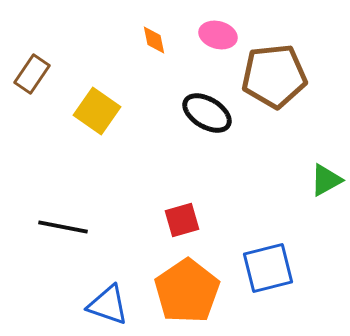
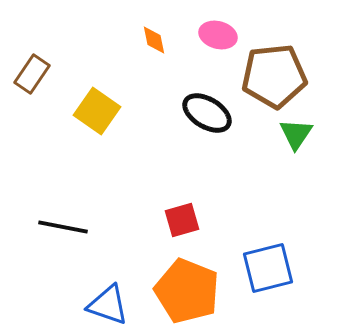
green triangle: moved 30 px left, 46 px up; rotated 27 degrees counterclockwise
orange pentagon: rotated 16 degrees counterclockwise
